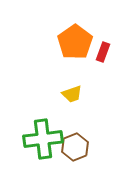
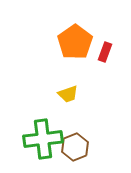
red rectangle: moved 2 px right
yellow trapezoid: moved 4 px left
